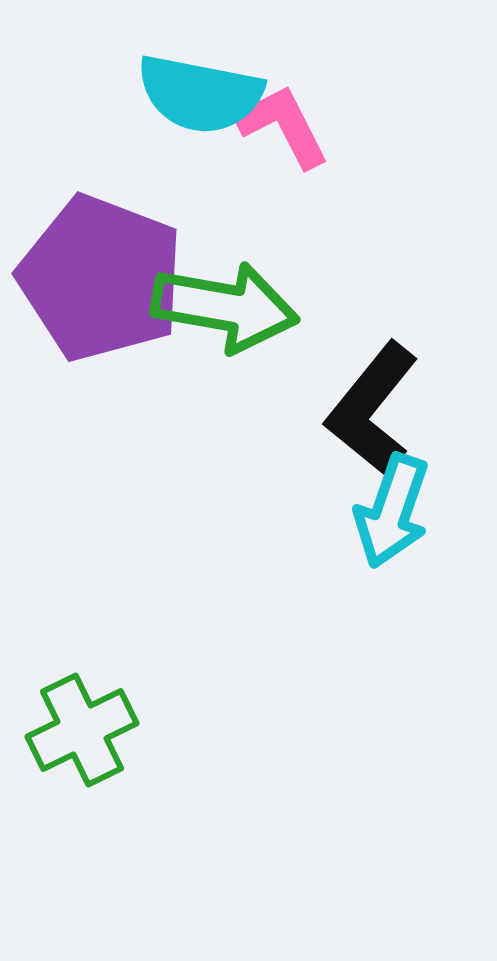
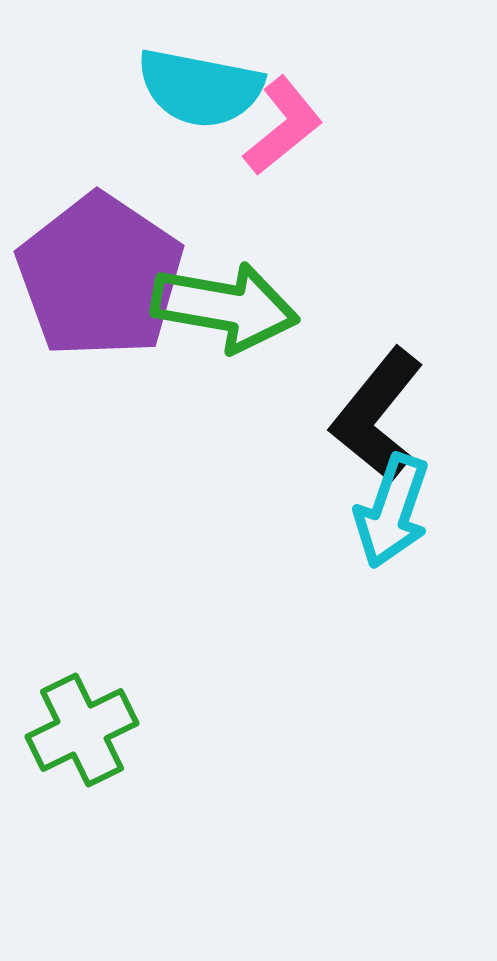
cyan semicircle: moved 6 px up
pink L-shape: rotated 78 degrees clockwise
purple pentagon: moved 1 px left, 2 px up; rotated 13 degrees clockwise
black L-shape: moved 5 px right, 6 px down
